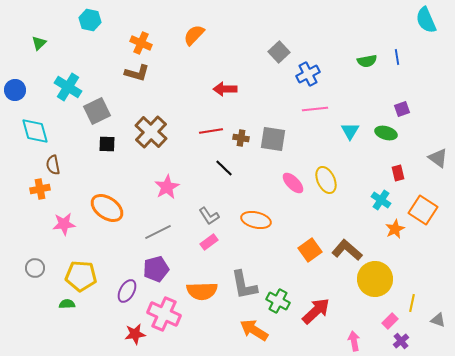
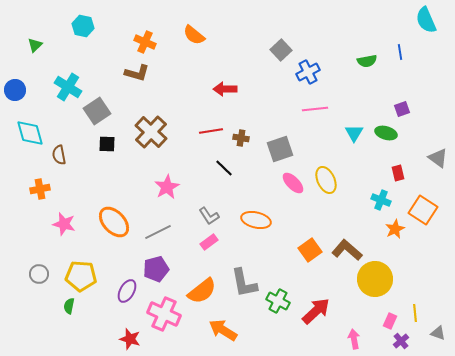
cyan hexagon at (90, 20): moved 7 px left, 6 px down
orange semicircle at (194, 35): rotated 95 degrees counterclockwise
green triangle at (39, 43): moved 4 px left, 2 px down
orange cross at (141, 43): moved 4 px right, 1 px up
gray square at (279, 52): moved 2 px right, 2 px up
blue line at (397, 57): moved 3 px right, 5 px up
blue cross at (308, 74): moved 2 px up
gray square at (97, 111): rotated 8 degrees counterclockwise
cyan diamond at (35, 131): moved 5 px left, 2 px down
cyan triangle at (350, 131): moved 4 px right, 2 px down
gray square at (273, 139): moved 7 px right, 10 px down; rotated 28 degrees counterclockwise
brown semicircle at (53, 165): moved 6 px right, 10 px up
cyan cross at (381, 200): rotated 12 degrees counterclockwise
orange ellipse at (107, 208): moved 7 px right, 14 px down; rotated 12 degrees clockwise
pink star at (64, 224): rotated 20 degrees clockwise
gray circle at (35, 268): moved 4 px right, 6 px down
gray L-shape at (244, 285): moved 2 px up
orange semicircle at (202, 291): rotated 36 degrees counterclockwise
yellow line at (412, 303): moved 3 px right, 10 px down; rotated 18 degrees counterclockwise
green semicircle at (67, 304): moved 2 px right, 2 px down; rotated 77 degrees counterclockwise
gray triangle at (438, 320): moved 13 px down
pink rectangle at (390, 321): rotated 21 degrees counterclockwise
orange arrow at (254, 330): moved 31 px left
red star at (135, 334): moved 5 px left, 5 px down; rotated 25 degrees clockwise
pink arrow at (354, 341): moved 2 px up
